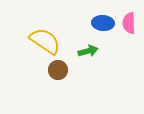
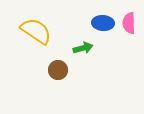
yellow semicircle: moved 9 px left, 10 px up
green arrow: moved 5 px left, 3 px up
